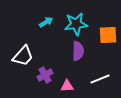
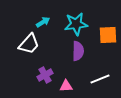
cyan arrow: moved 3 px left
white trapezoid: moved 6 px right, 12 px up
pink triangle: moved 1 px left
